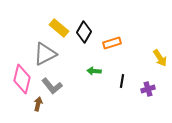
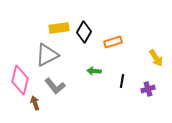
yellow rectangle: rotated 48 degrees counterclockwise
orange rectangle: moved 1 px right, 1 px up
gray triangle: moved 2 px right, 1 px down
yellow arrow: moved 4 px left
pink diamond: moved 2 px left, 1 px down
gray L-shape: moved 3 px right
brown arrow: moved 3 px left, 1 px up; rotated 32 degrees counterclockwise
